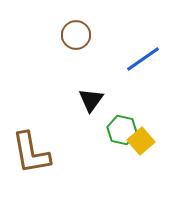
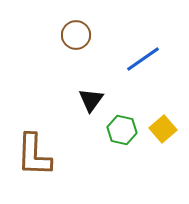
yellow square: moved 22 px right, 12 px up
brown L-shape: moved 3 px right, 2 px down; rotated 12 degrees clockwise
